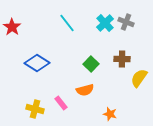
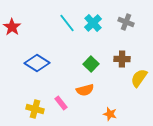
cyan cross: moved 12 px left
